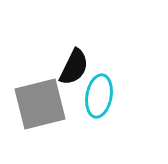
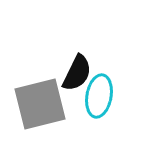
black semicircle: moved 3 px right, 6 px down
